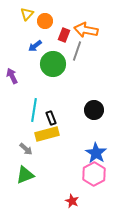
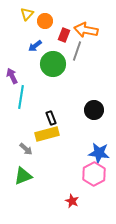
cyan line: moved 13 px left, 13 px up
blue star: moved 3 px right; rotated 25 degrees counterclockwise
green triangle: moved 2 px left, 1 px down
